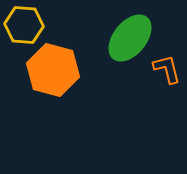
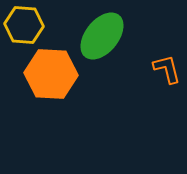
green ellipse: moved 28 px left, 2 px up
orange hexagon: moved 2 px left, 4 px down; rotated 12 degrees counterclockwise
